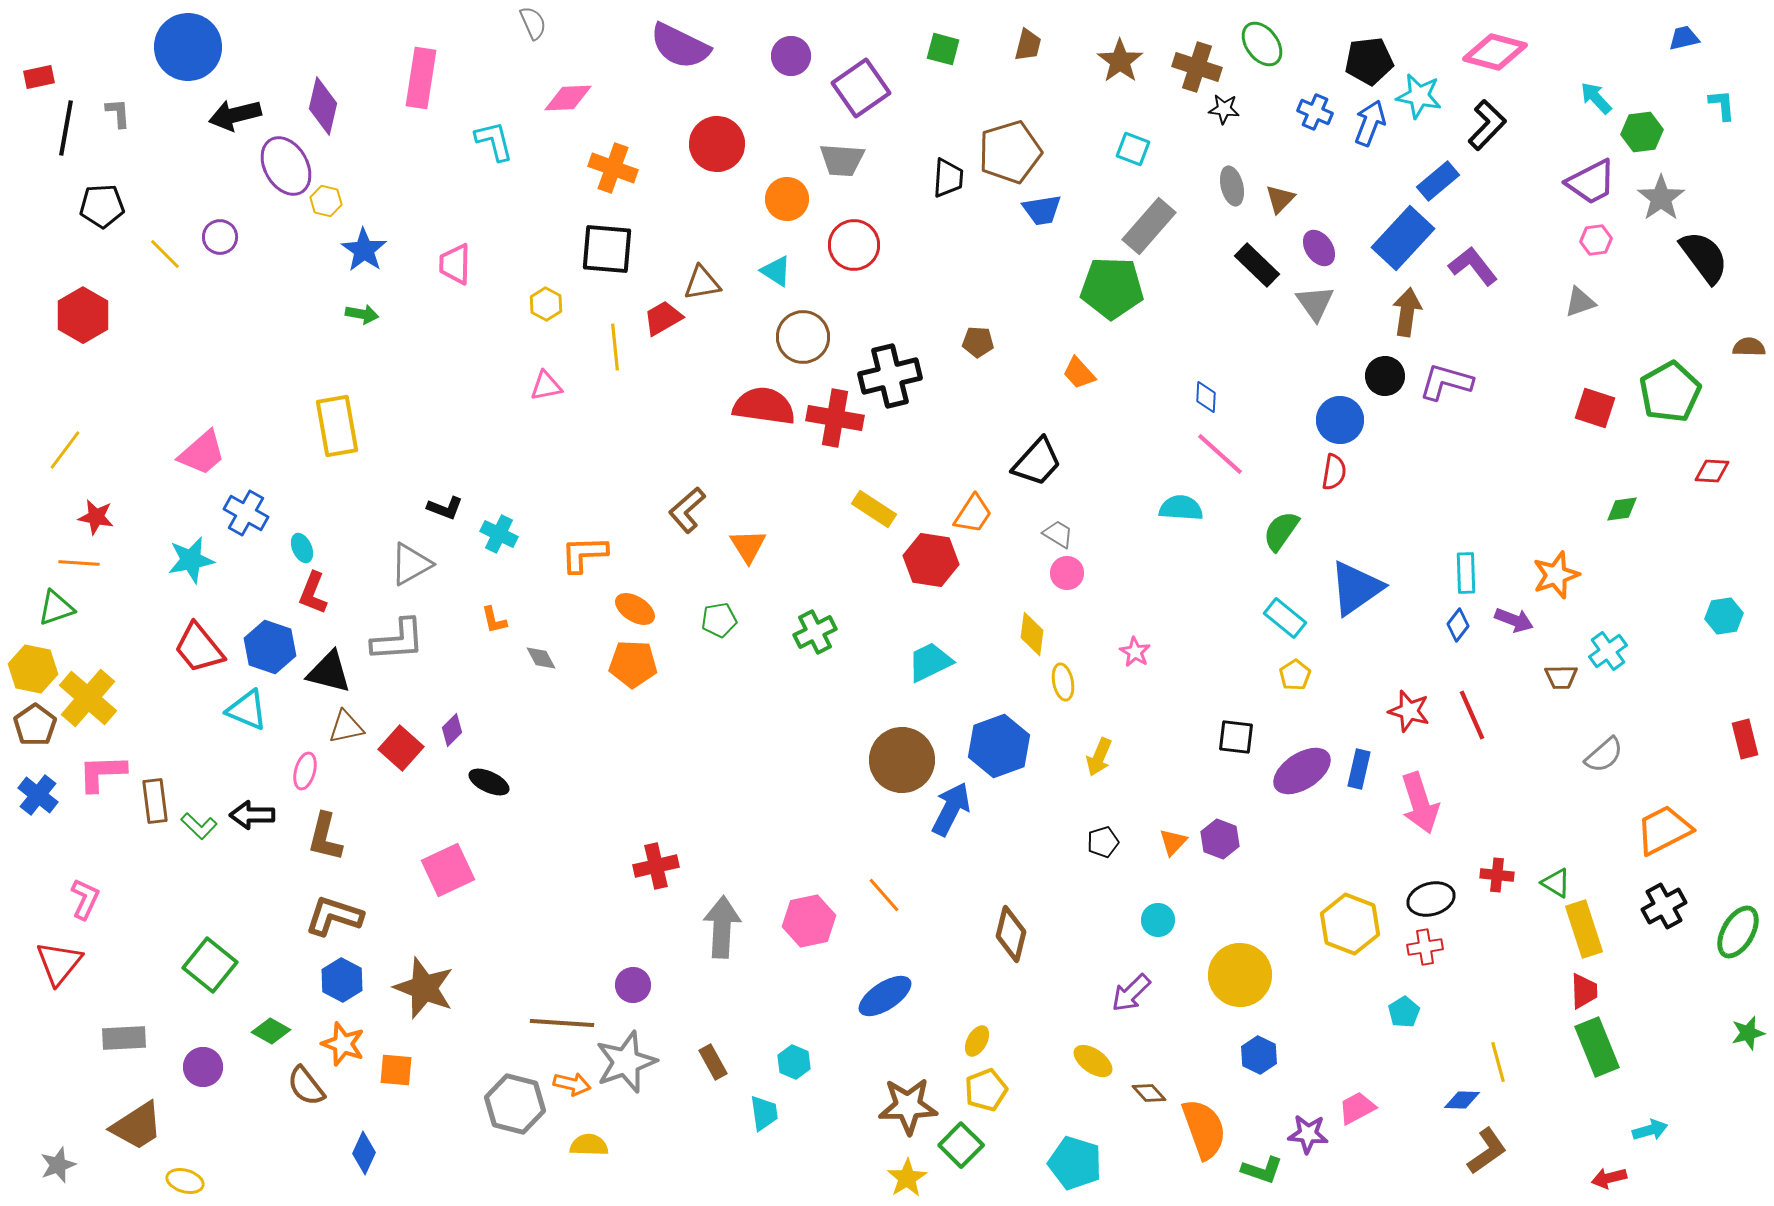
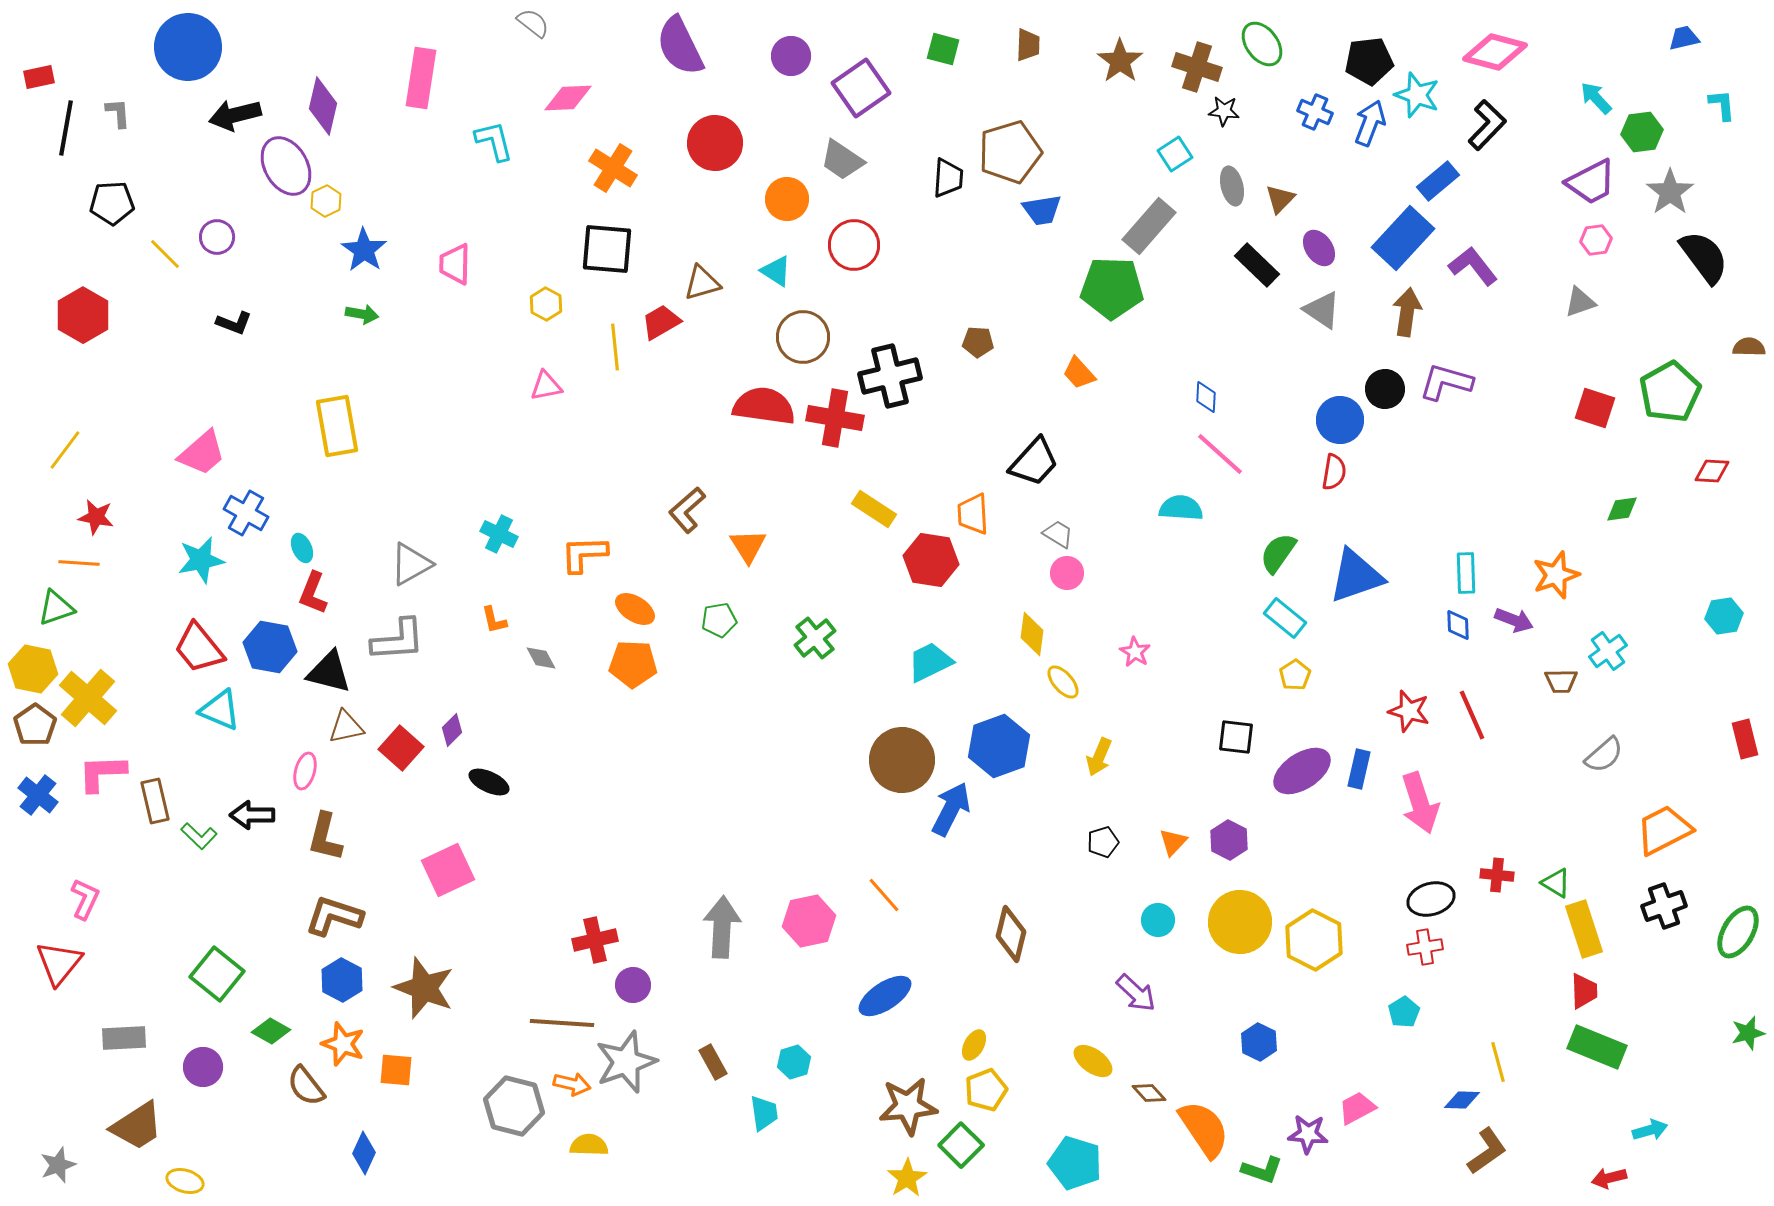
gray semicircle at (533, 23): rotated 28 degrees counterclockwise
brown trapezoid at (1028, 45): rotated 12 degrees counterclockwise
purple semicircle at (680, 46): rotated 38 degrees clockwise
cyan star at (1419, 96): moved 2 px left, 1 px up; rotated 9 degrees clockwise
black star at (1224, 109): moved 2 px down
red circle at (717, 144): moved 2 px left, 1 px up
cyan square at (1133, 149): moved 42 px right, 5 px down; rotated 36 degrees clockwise
gray trapezoid at (842, 160): rotated 30 degrees clockwise
orange cross at (613, 168): rotated 12 degrees clockwise
gray star at (1661, 198): moved 9 px right, 6 px up
yellow hexagon at (326, 201): rotated 20 degrees clockwise
black pentagon at (102, 206): moved 10 px right, 3 px up
purple circle at (220, 237): moved 3 px left
brown triangle at (702, 283): rotated 6 degrees counterclockwise
gray triangle at (1315, 303): moved 7 px right, 7 px down; rotated 21 degrees counterclockwise
red trapezoid at (663, 318): moved 2 px left, 4 px down
black circle at (1385, 376): moved 13 px down
black trapezoid at (1037, 462): moved 3 px left
black L-shape at (445, 508): moved 211 px left, 185 px up
orange trapezoid at (973, 514): rotated 144 degrees clockwise
green semicircle at (1281, 531): moved 3 px left, 22 px down
cyan star at (191, 560): moved 10 px right
blue triangle at (1356, 588): moved 12 px up; rotated 16 degrees clockwise
blue diamond at (1458, 625): rotated 40 degrees counterclockwise
green cross at (815, 632): moved 6 px down; rotated 12 degrees counterclockwise
blue hexagon at (270, 647): rotated 9 degrees counterclockwise
brown trapezoid at (1561, 677): moved 4 px down
yellow ellipse at (1063, 682): rotated 30 degrees counterclockwise
cyan triangle at (247, 710): moved 27 px left
brown rectangle at (155, 801): rotated 6 degrees counterclockwise
green L-shape at (199, 826): moved 10 px down
purple hexagon at (1220, 839): moved 9 px right, 1 px down; rotated 6 degrees clockwise
red cross at (656, 866): moved 61 px left, 74 px down
black cross at (1664, 906): rotated 9 degrees clockwise
yellow hexagon at (1350, 924): moved 36 px left, 16 px down; rotated 6 degrees clockwise
green square at (210, 965): moved 7 px right, 9 px down
yellow circle at (1240, 975): moved 53 px up
purple arrow at (1131, 993): moved 5 px right; rotated 93 degrees counterclockwise
yellow ellipse at (977, 1041): moved 3 px left, 4 px down
green rectangle at (1597, 1047): rotated 46 degrees counterclockwise
blue hexagon at (1259, 1055): moved 13 px up
cyan hexagon at (794, 1062): rotated 20 degrees clockwise
gray hexagon at (515, 1104): moved 1 px left, 2 px down
brown star at (908, 1106): rotated 4 degrees counterclockwise
orange semicircle at (1204, 1129): rotated 14 degrees counterclockwise
